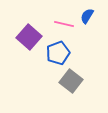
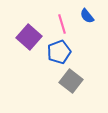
blue semicircle: rotated 70 degrees counterclockwise
pink line: moved 2 px left; rotated 60 degrees clockwise
blue pentagon: moved 1 px right, 1 px up
